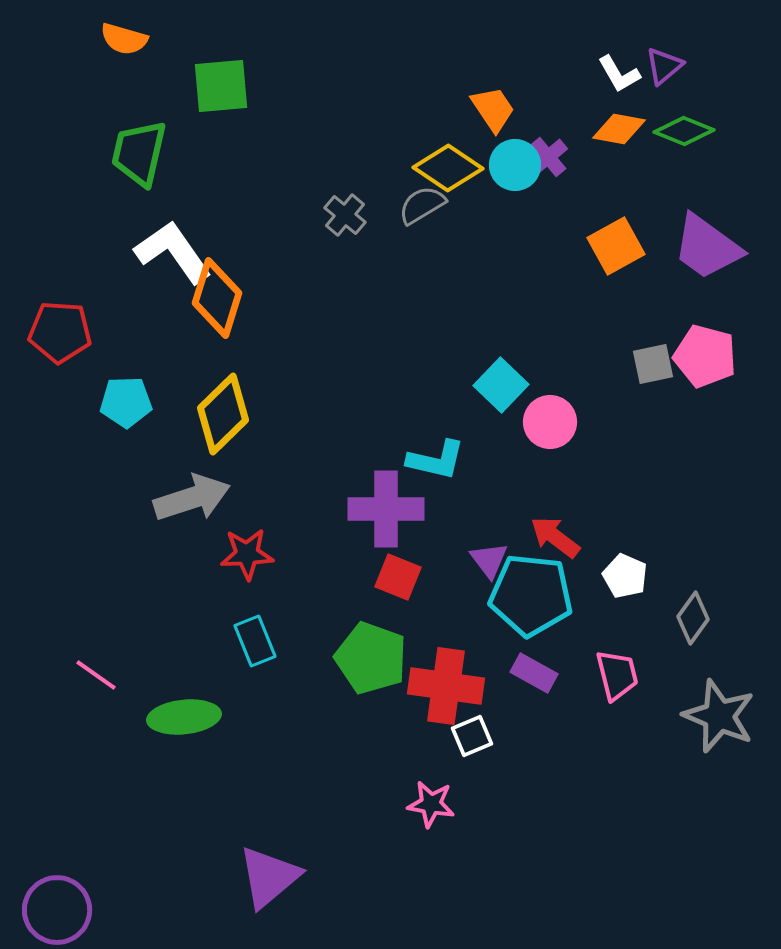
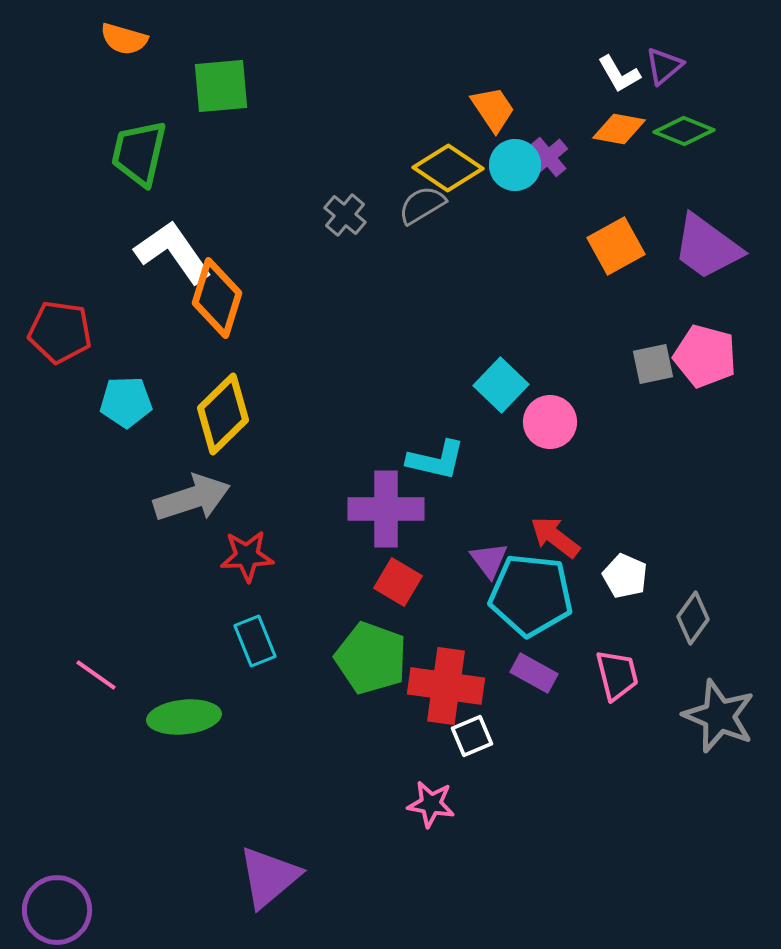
red pentagon at (60, 332): rotated 4 degrees clockwise
red star at (247, 554): moved 2 px down
red square at (398, 577): moved 5 px down; rotated 9 degrees clockwise
